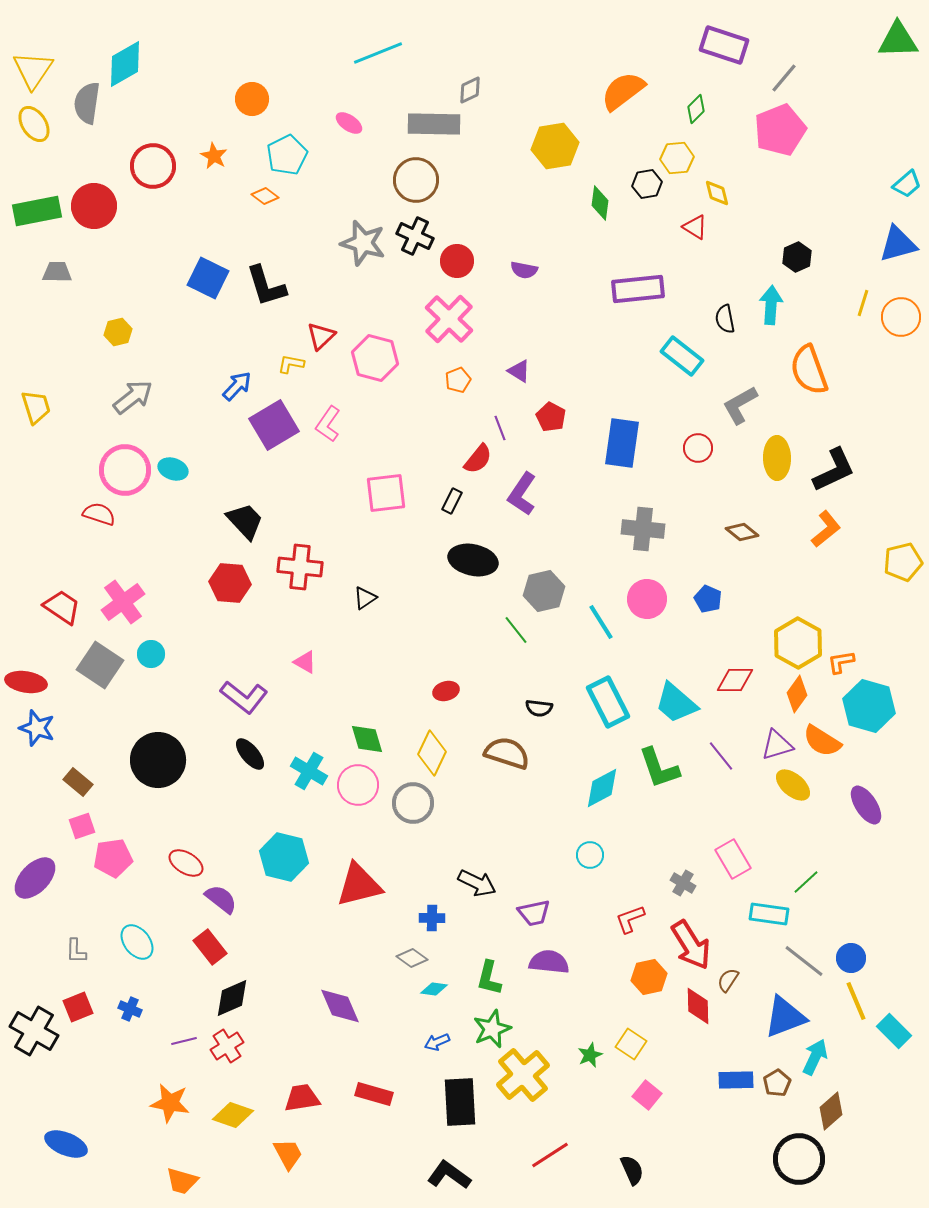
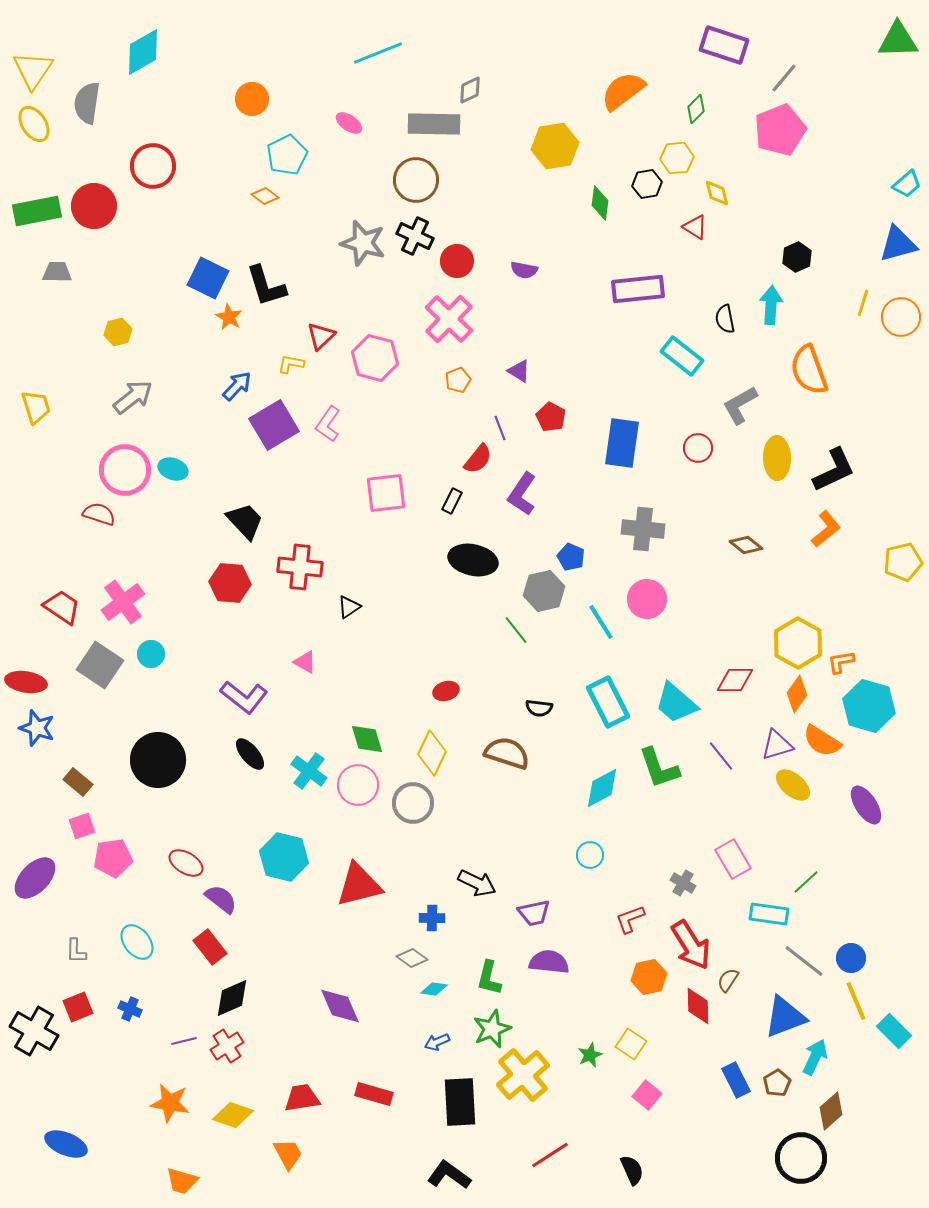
cyan diamond at (125, 64): moved 18 px right, 12 px up
orange star at (214, 156): moved 15 px right, 161 px down
brown diamond at (742, 532): moved 4 px right, 13 px down
black triangle at (365, 598): moved 16 px left, 9 px down
blue pentagon at (708, 599): moved 137 px left, 42 px up
cyan cross at (309, 771): rotated 6 degrees clockwise
blue rectangle at (736, 1080): rotated 64 degrees clockwise
black circle at (799, 1159): moved 2 px right, 1 px up
